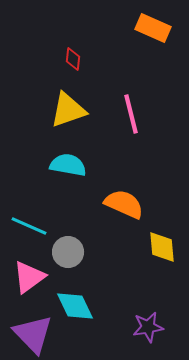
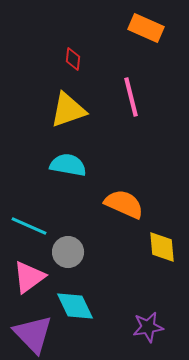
orange rectangle: moved 7 px left
pink line: moved 17 px up
